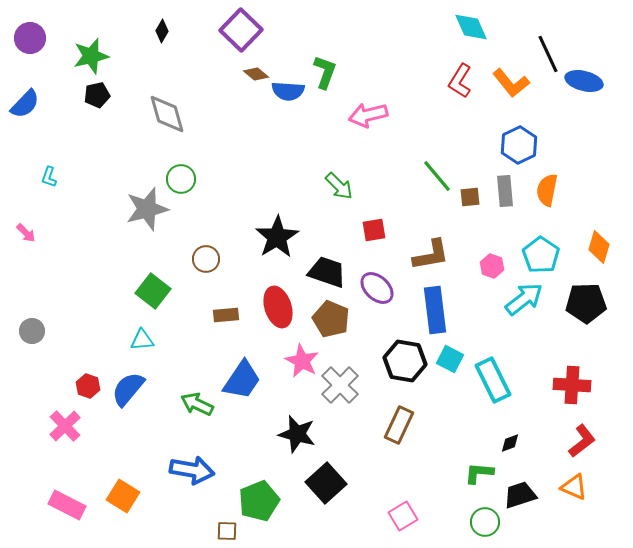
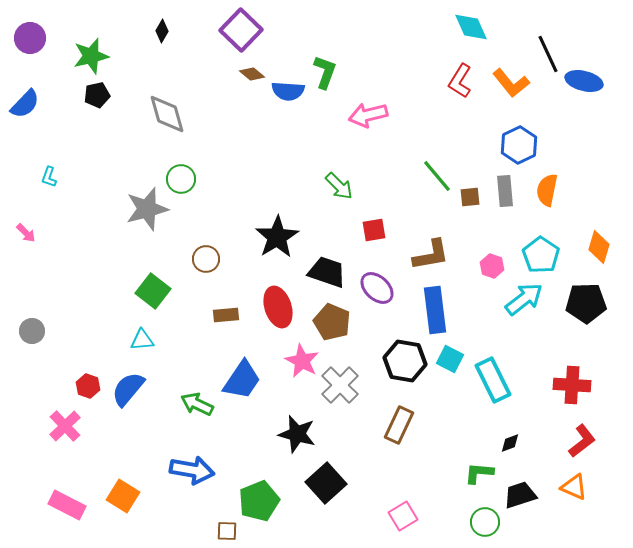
brown diamond at (256, 74): moved 4 px left
brown pentagon at (331, 319): moved 1 px right, 3 px down
